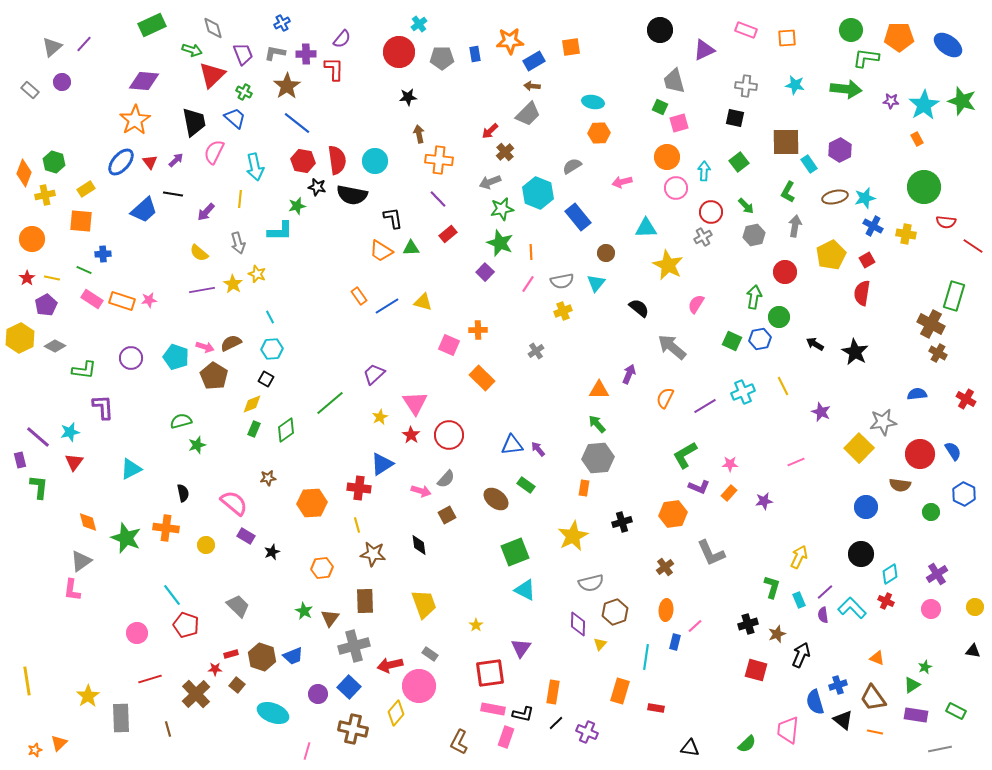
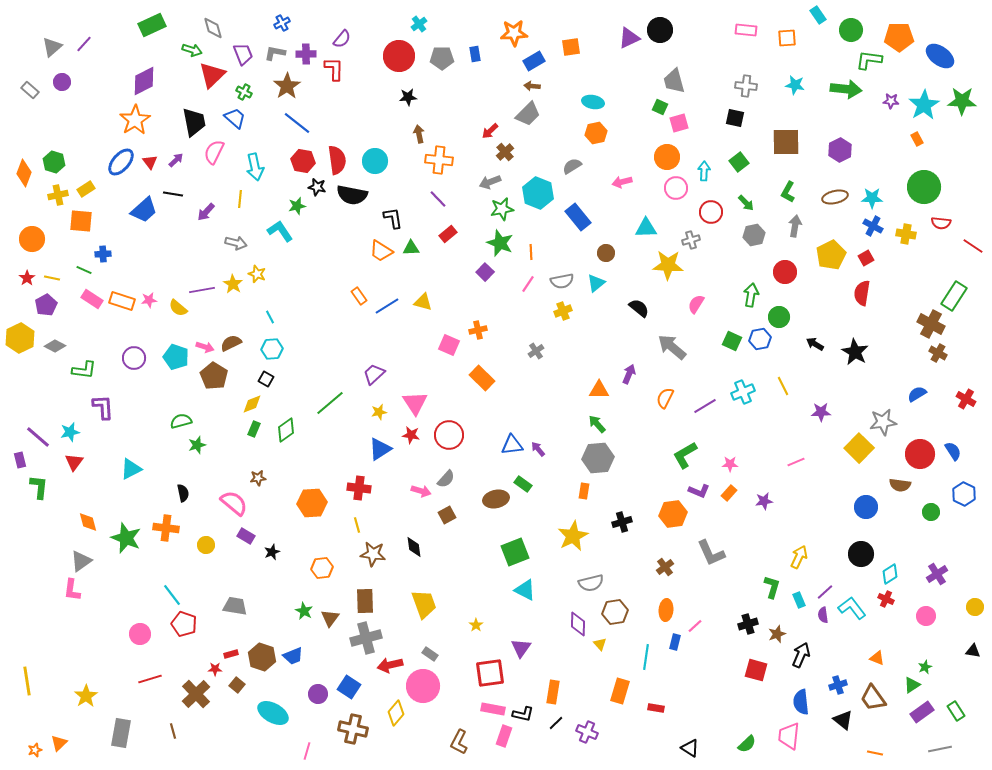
pink rectangle at (746, 30): rotated 15 degrees counterclockwise
orange star at (510, 41): moved 4 px right, 8 px up
blue ellipse at (948, 45): moved 8 px left, 11 px down
purple triangle at (704, 50): moved 75 px left, 12 px up
red circle at (399, 52): moved 4 px down
green L-shape at (866, 58): moved 3 px right, 2 px down
purple diamond at (144, 81): rotated 32 degrees counterclockwise
green star at (962, 101): rotated 16 degrees counterclockwise
orange hexagon at (599, 133): moved 3 px left; rotated 10 degrees counterclockwise
cyan rectangle at (809, 164): moved 9 px right, 149 px up
yellow cross at (45, 195): moved 13 px right
cyan star at (865, 198): moved 7 px right; rotated 15 degrees clockwise
green arrow at (746, 206): moved 3 px up
red semicircle at (946, 222): moved 5 px left, 1 px down
cyan L-shape at (280, 231): rotated 124 degrees counterclockwise
gray cross at (703, 237): moved 12 px left, 3 px down; rotated 12 degrees clockwise
gray arrow at (238, 243): moved 2 px left; rotated 60 degrees counterclockwise
yellow semicircle at (199, 253): moved 21 px left, 55 px down
red square at (867, 260): moved 1 px left, 2 px up
yellow star at (668, 265): rotated 24 degrees counterclockwise
cyan triangle at (596, 283): rotated 12 degrees clockwise
green rectangle at (954, 296): rotated 16 degrees clockwise
green arrow at (754, 297): moved 3 px left, 2 px up
orange cross at (478, 330): rotated 12 degrees counterclockwise
purple circle at (131, 358): moved 3 px right
blue semicircle at (917, 394): rotated 24 degrees counterclockwise
purple star at (821, 412): rotated 24 degrees counterclockwise
yellow star at (380, 417): moved 1 px left, 5 px up; rotated 14 degrees clockwise
red star at (411, 435): rotated 24 degrees counterclockwise
blue triangle at (382, 464): moved 2 px left, 15 px up
brown star at (268, 478): moved 10 px left
green rectangle at (526, 485): moved 3 px left, 1 px up
purple L-shape at (699, 487): moved 4 px down
orange rectangle at (584, 488): moved 3 px down
brown ellipse at (496, 499): rotated 50 degrees counterclockwise
black diamond at (419, 545): moved 5 px left, 2 px down
red cross at (886, 601): moved 2 px up
gray trapezoid at (238, 606): moved 3 px left; rotated 35 degrees counterclockwise
cyan L-shape at (852, 608): rotated 8 degrees clockwise
pink circle at (931, 609): moved 5 px left, 7 px down
brown hexagon at (615, 612): rotated 10 degrees clockwise
red pentagon at (186, 625): moved 2 px left, 1 px up
pink circle at (137, 633): moved 3 px right, 1 px down
yellow triangle at (600, 644): rotated 24 degrees counterclockwise
gray cross at (354, 646): moved 12 px right, 8 px up
pink circle at (419, 686): moved 4 px right
blue square at (349, 687): rotated 10 degrees counterclockwise
yellow star at (88, 696): moved 2 px left
blue semicircle at (815, 702): moved 14 px left; rotated 10 degrees clockwise
green rectangle at (956, 711): rotated 30 degrees clockwise
cyan ellipse at (273, 713): rotated 8 degrees clockwise
purple rectangle at (916, 715): moved 6 px right, 3 px up; rotated 45 degrees counterclockwise
gray rectangle at (121, 718): moved 15 px down; rotated 12 degrees clockwise
brown line at (168, 729): moved 5 px right, 2 px down
pink trapezoid at (788, 730): moved 1 px right, 6 px down
orange line at (875, 732): moved 21 px down
pink rectangle at (506, 737): moved 2 px left, 1 px up
black triangle at (690, 748): rotated 24 degrees clockwise
